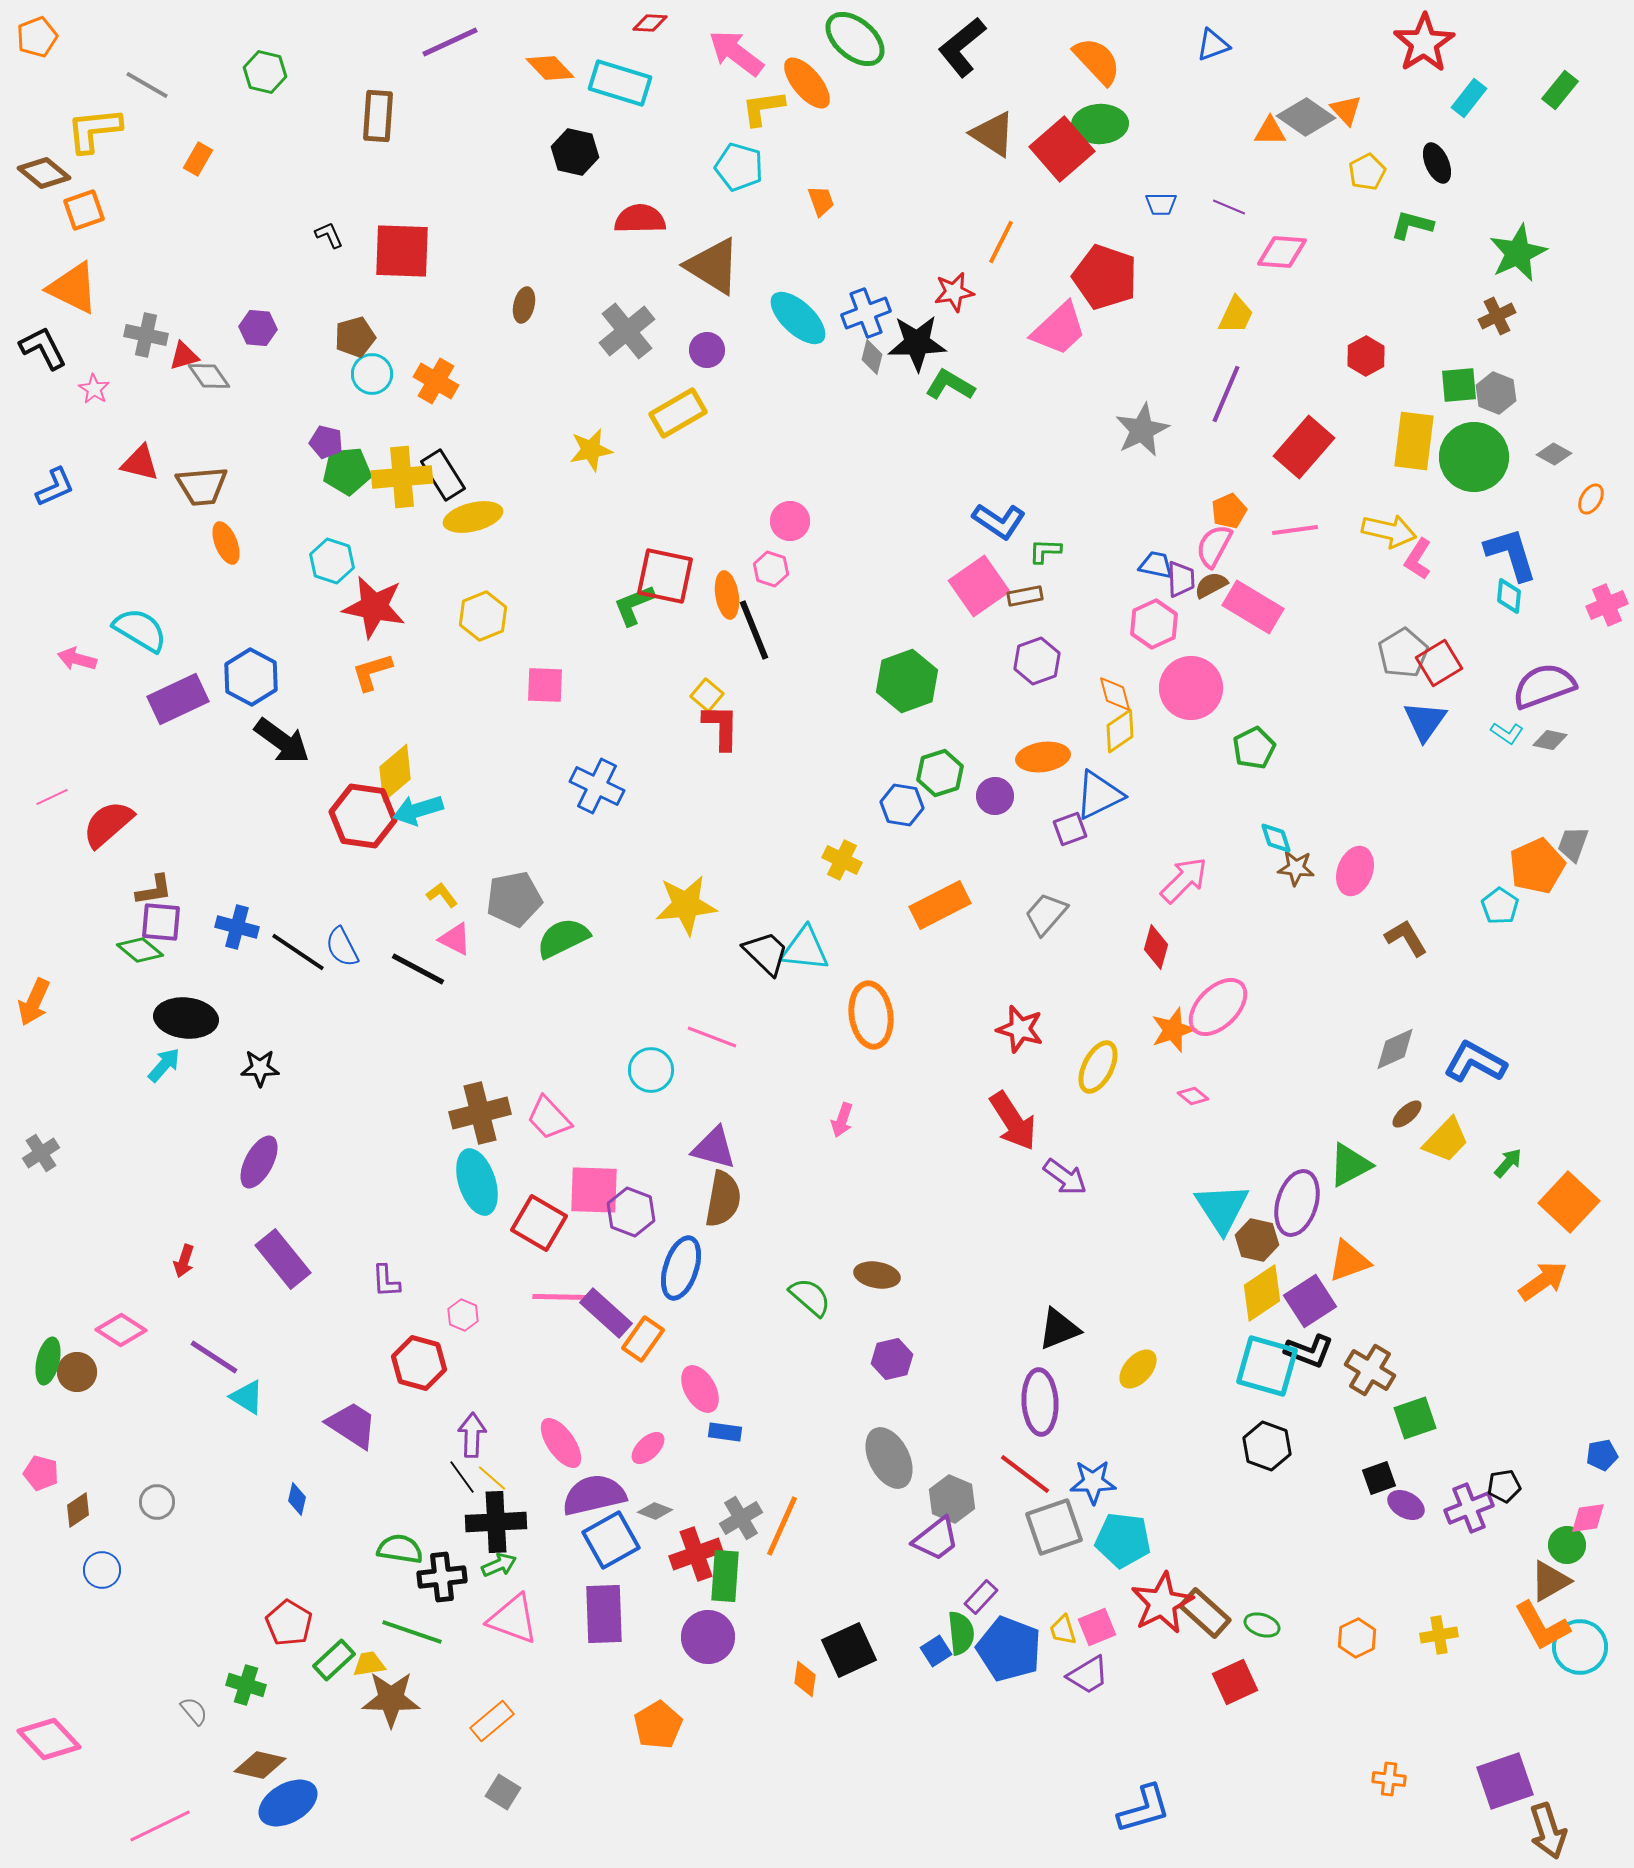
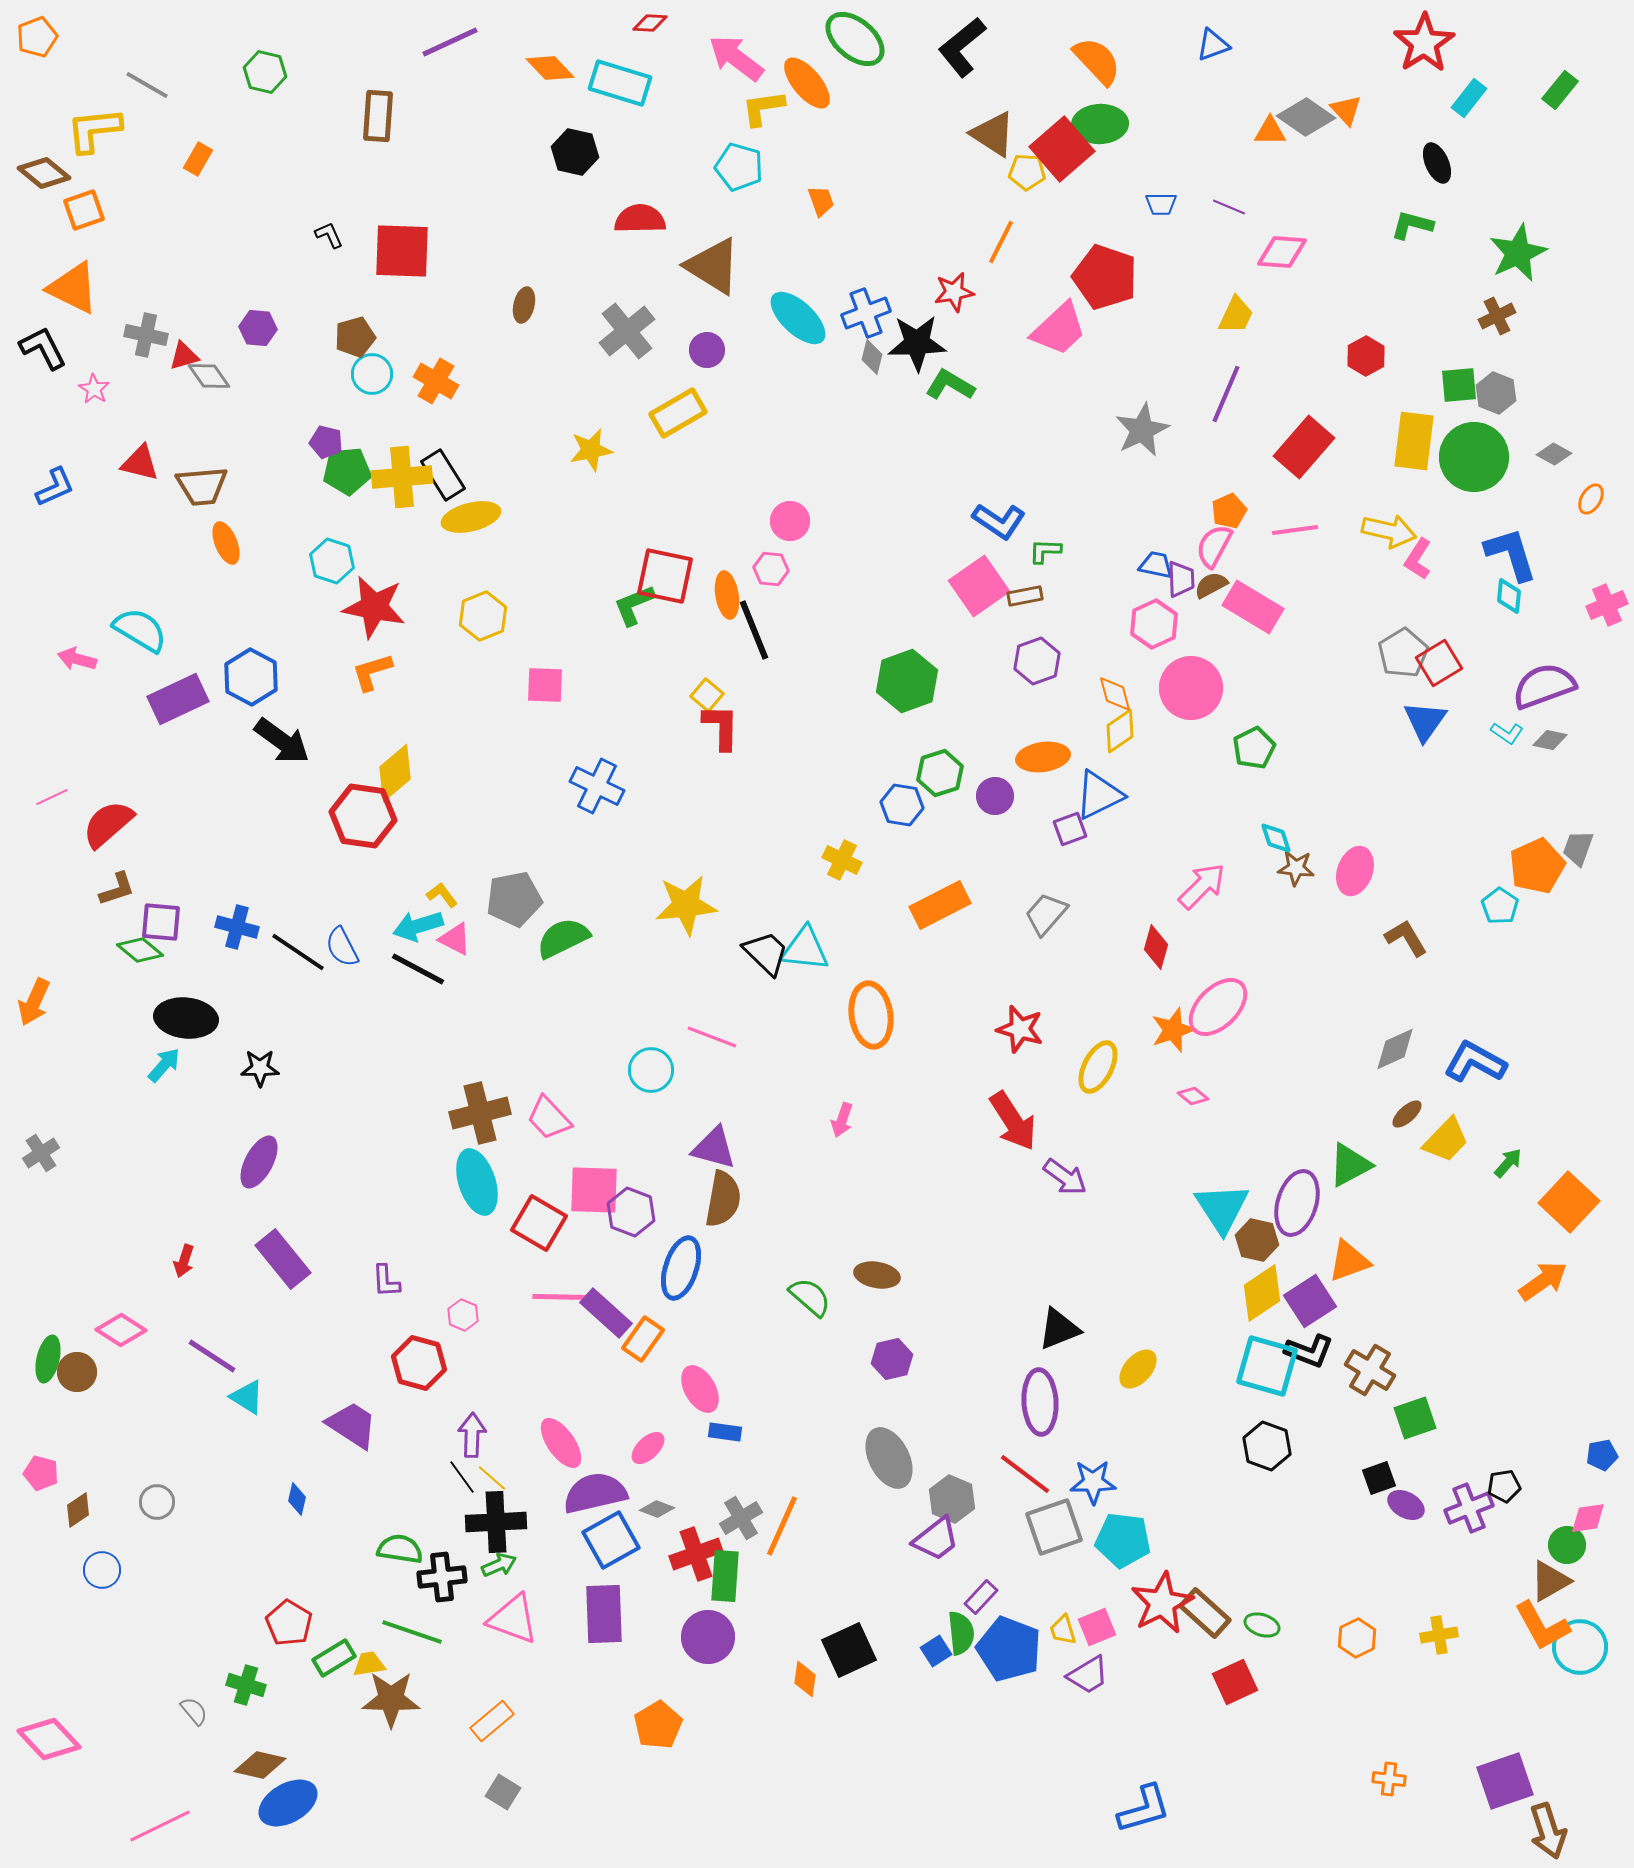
pink arrow at (736, 53): moved 5 px down
yellow pentagon at (1367, 172): moved 340 px left; rotated 30 degrees clockwise
yellow ellipse at (473, 517): moved 2 px left
pink hexagon at (771, 569): rotated 12 degrees counterclockwise
cyan arrow at (418, 810): moved 116 px down
gray trapezoid at (1573, 844): moved 5 px right, 4 px down
pink arrow at (1184, 880): moved 18 px right, 6 px down
brown L-shape at (154, 890): moved 37 px left, 1 px up; rotated 9 degrees counterclockwise
purple line at (214, 1357): moved 2 px left, 1 px up
green ellipse at (48, 1361): moved 2 px up
purple semicircle at (594, 1495): moved 1 px right, 2 px up
gray diamond at (655, 1511): moved 2 px right, 2 px up
green rectangle at (334, 1660): moved 2 px up; rotated 12 degrees clockwise
